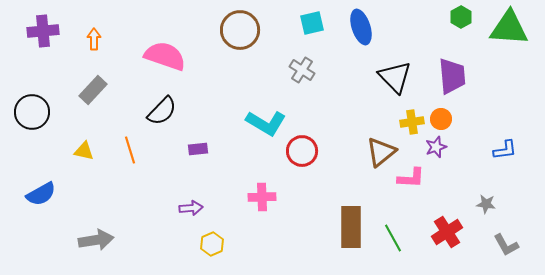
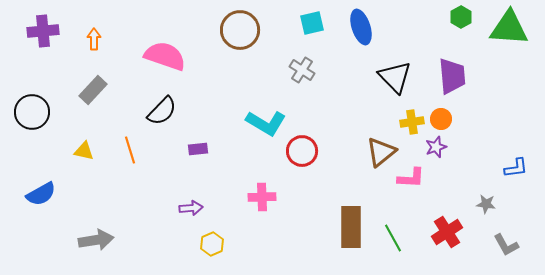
blue L-shape: moved 11 px right, 18 px down
